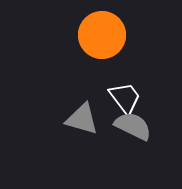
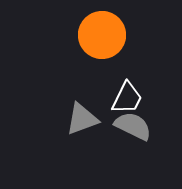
white trapezoid: moved 2 px right; rotated 63 degrees clockwise
gray triangle: rotated 36 degrees counterclockwise
